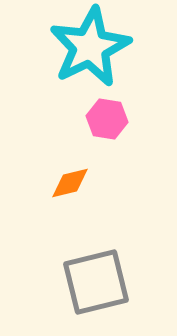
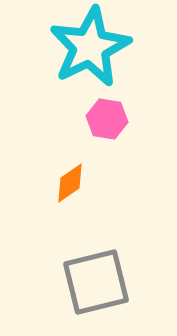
orange diamond: rotated 21 degrees counterclockwise
